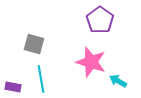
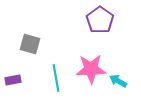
gray square: moved 4 px left
pink star: moved 7 px down; rotated 20 degrees counterclockwise
cyan line: moved 15 px right, 1 px up
purple rectangle: moved 7 px up; rotated 21 degrees counterclockwise
